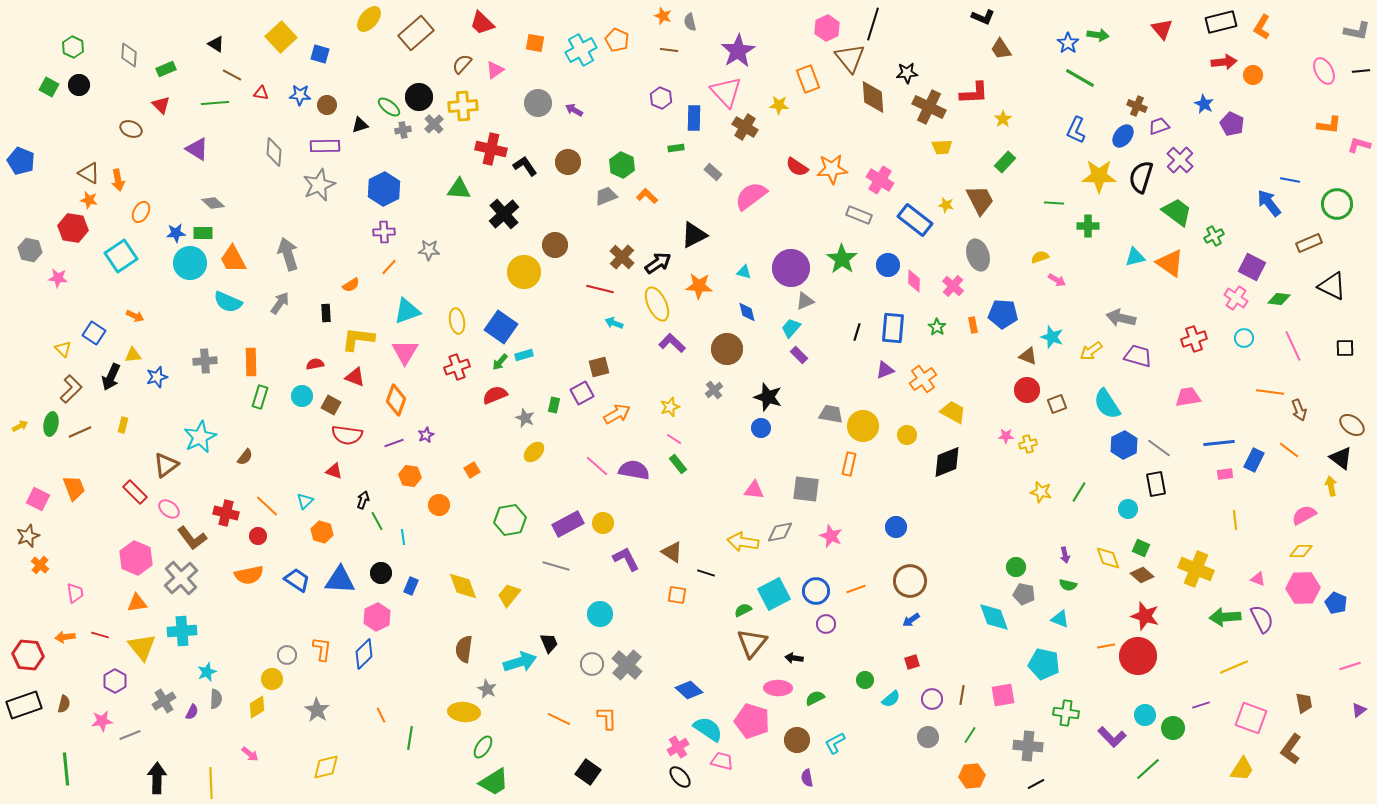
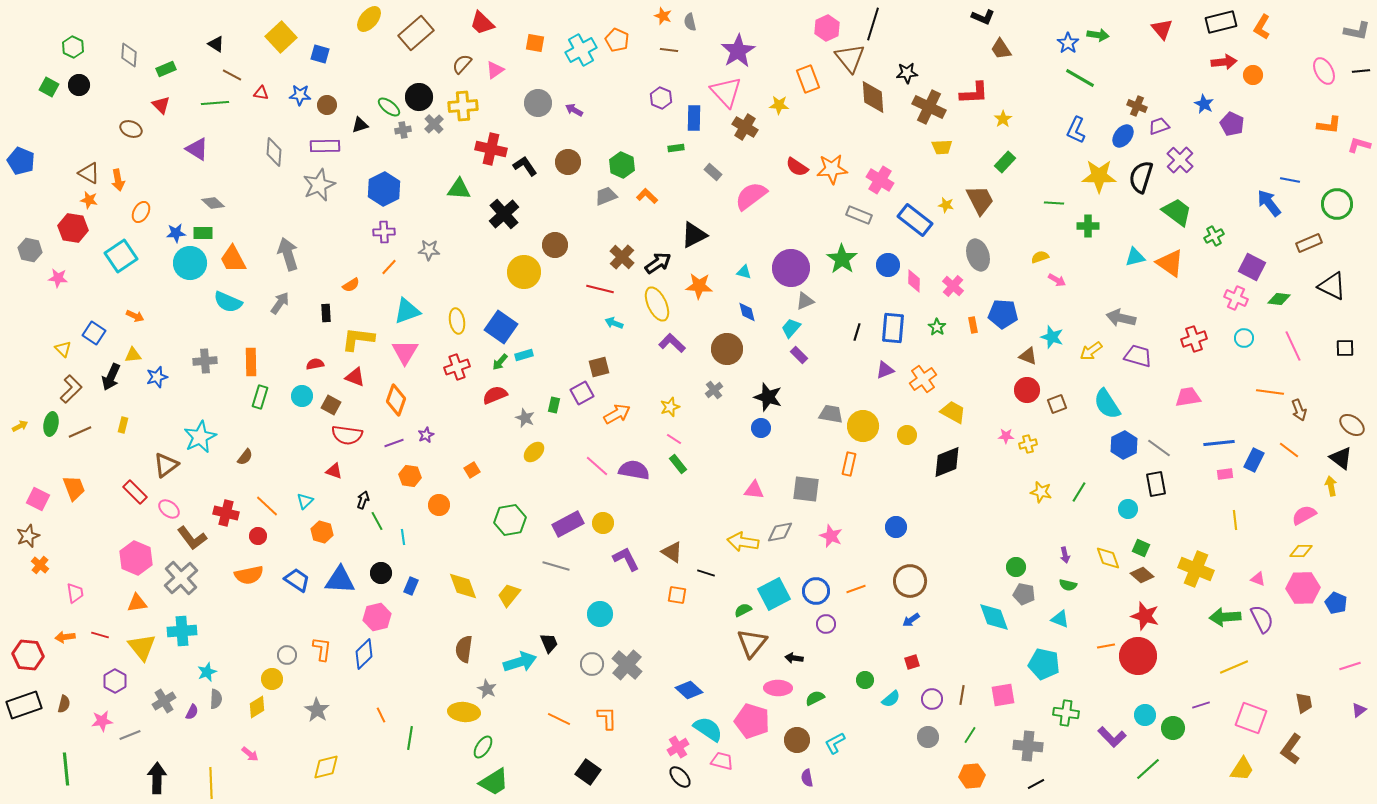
pink cross at (1236, 298): rotated 10 degrees counterclockwise
pink hexagon at (377, 617): rotated 12 degrees clockwise
